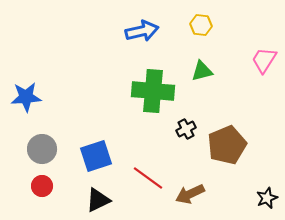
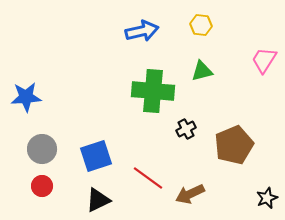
brown pentagon: moved 7 px right
